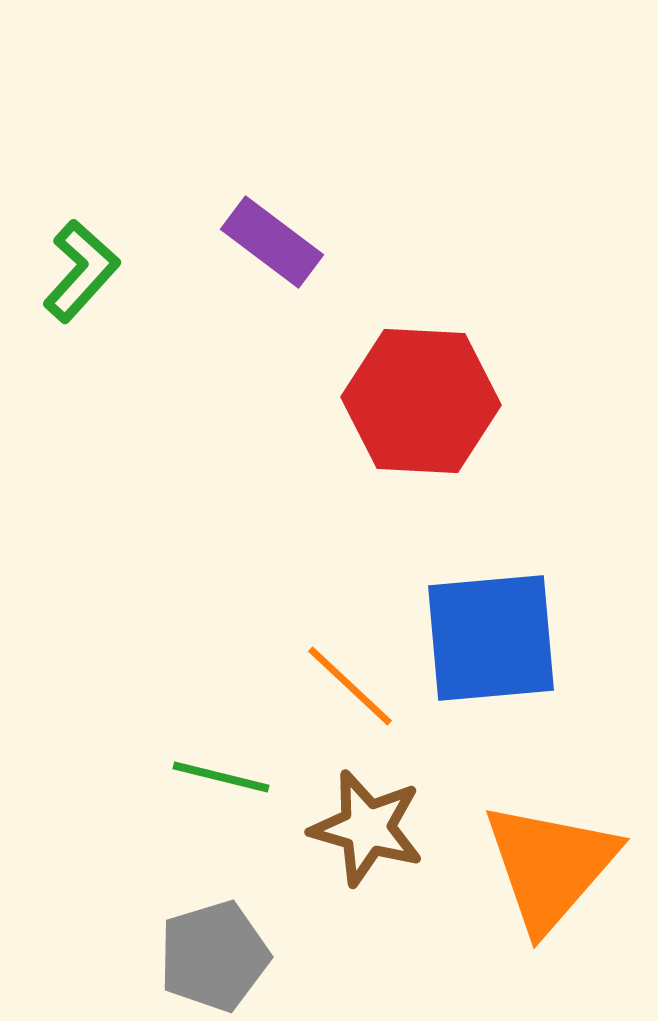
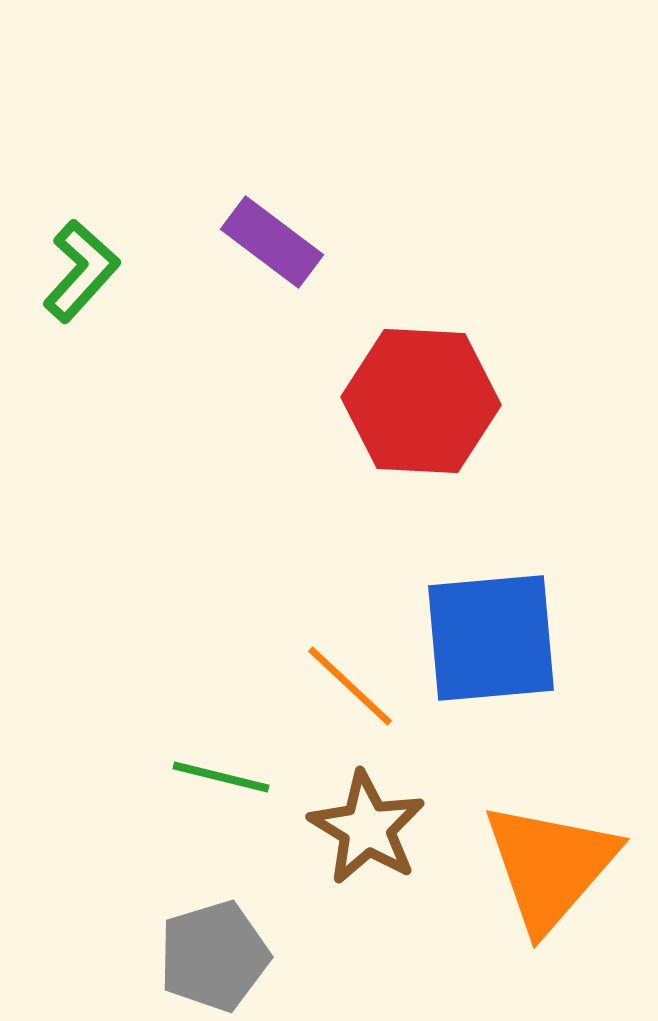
brown star: rotated 15 degrees clockwise
